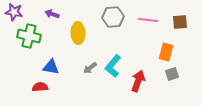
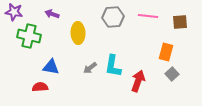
pink line: moved 4 px up
cyan L-shape: rotated 30 degrees counterclockwise
gray square: rotated 24 degrees counterclockwise
